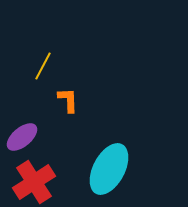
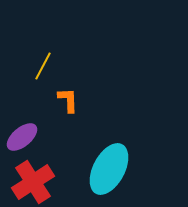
red cross: moved 1 px left
